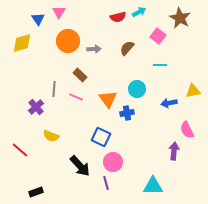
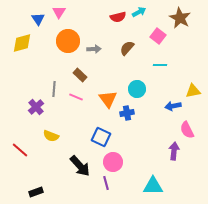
blue arrow: moved 4 px right, 3 px down
